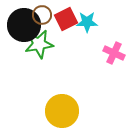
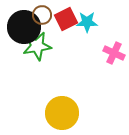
black circle: moved 2 px down
green star: moved 2 px left, 2 px down
yellow circle: moved 2 px down
